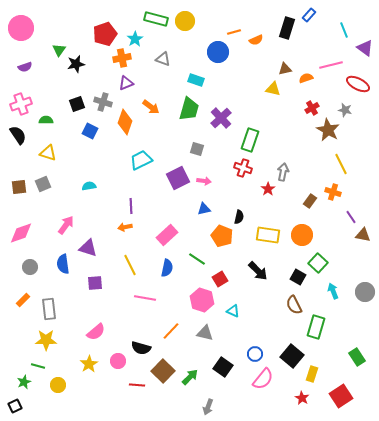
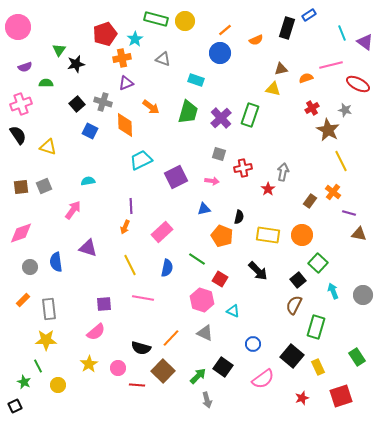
blue rectangle at (309, 15): rotated 16 degrees clockwise
pink circle at (21, 28): moved 3 px left, 1 px up
cyan line at (344, 30): moved 2 px left, 3 px down
orange line at (234, 32): moved 9 px left, 2 px up; rotated 24 degrees counterclockwise
purple triangle at (365, 48): moved 6 px up
blue circle at (218, 52): moved 2 px right, 1 px down
brown triangle at (285, 69): moved 4 px left
black square at (77, 104): rotated 21 degrees counterclockwise
green trapezoid at (189, 109): moved 1 px left, 3 px down
green semicircle at (46, 120): moved 37 px up
orange diamond at (125, 122): moved 3 px down; rotated 20 degrees counterclockwise
green rectangle at (250, 140): moved 25 px up
gray square at (197, 149): moved 22 px right, 5 px down
yellow triangle at (48, 153): moved 6 px up
yellow line at (341, 164): moved 3 px up
red cross at (243, 168): rotated 30 degrees counterclockwise
purple square at (178, 178): moved 2 px left, 1 px up
pink arrow at (204, 181): moved 8 px right
gray square at (43, 184): moved 1 px right, 2 px down
cyan semicircle at (89, 186): moved 1 px left, 5 px up
brown square at (19, 187): moved 2 px right
orange cross at (333, 192): rotated 21 degrees clockwise
purple line at (351, 217): moved 2 px left, 4 px up; rotated 40 degrees counterclockwise
pink arrow at (66, 225): moved 7 px right, 15 px up
orange arrow at (125, 227): rotated 56 degrees counterclockwise
pink rectangle at (167, 235): moved 5 px left, 3 px up
brown triangle at (363, 235): moved 4 px left, 1 px up
blue semicircle at (63, 264): moved 7 px left, 2 px up
black square at (298, 277): moved 3 px down; rotated 21 degrees clockwise
red square at (220, 279): rotated 28 degrees counterclockwise
purple square at (95, 283): moved 9 px right, 21 px down
gray circle at (365, 292): moved 2 px left, 3 px down
pink line at (145, 298): moved 2 px left
brown semicircle at (294, 305): rotated 54 degrees clockwise
orange line at (171, 331): moved 7 px down
gray triangle at (205, 333): rotated 12 degrees clockwise
blue circle at (255, 354): moved 2 px left, 10 px up
pink circle at (118, 361): moved 7 px down
green line at (38, 366): rotated 48 degrees clockwise
yellow rectangle at (312, 374): moved 6 px right, 7 px up; rotated 42 degrees counterclockwise
green arrow at (190, 377): moved 8 px right, 1 px up
pink semicircle at (263, 379): rotated 15 degrees clockwise
green star at (24, 382): rotated 24 degrees counterclockwise
red square at (341, 396): rotated 15 degrees clockwise
red star at (302, 398): rotated 24 degrees clockwise
gray arrow at (208, 407): moved 1 px left, 7 px up; rotated 35 degrees counterclockwise
